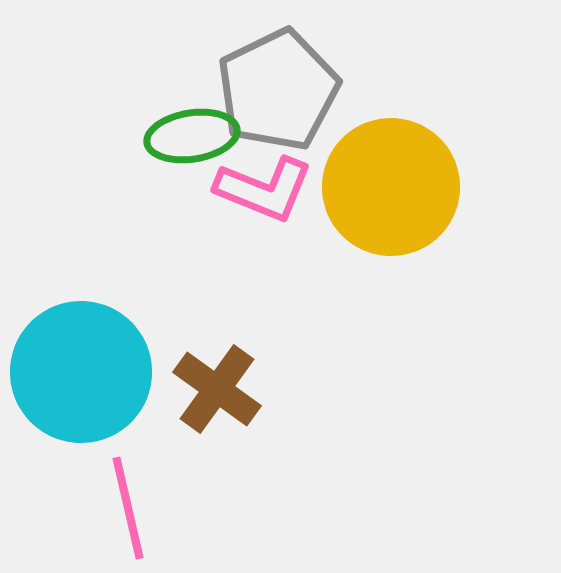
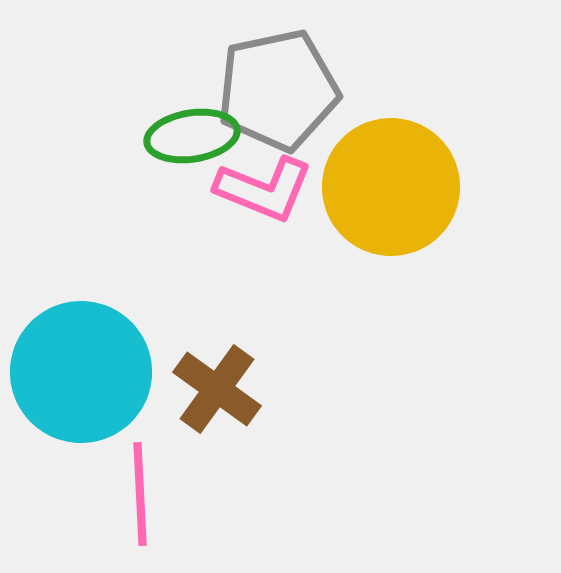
gray pentagon: rotated 14 degrees clockwise
pink line: moved 12 px right, 14 px up; rotated 10 degrees clockwise
